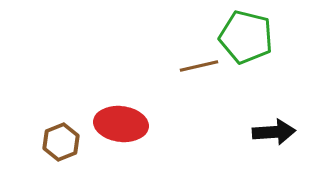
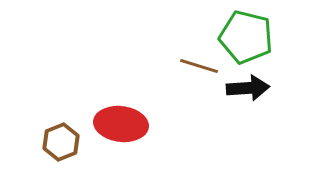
brown line: rotated 30 degrees clockwise
black arrow: moved 26 px left, 44 px up
